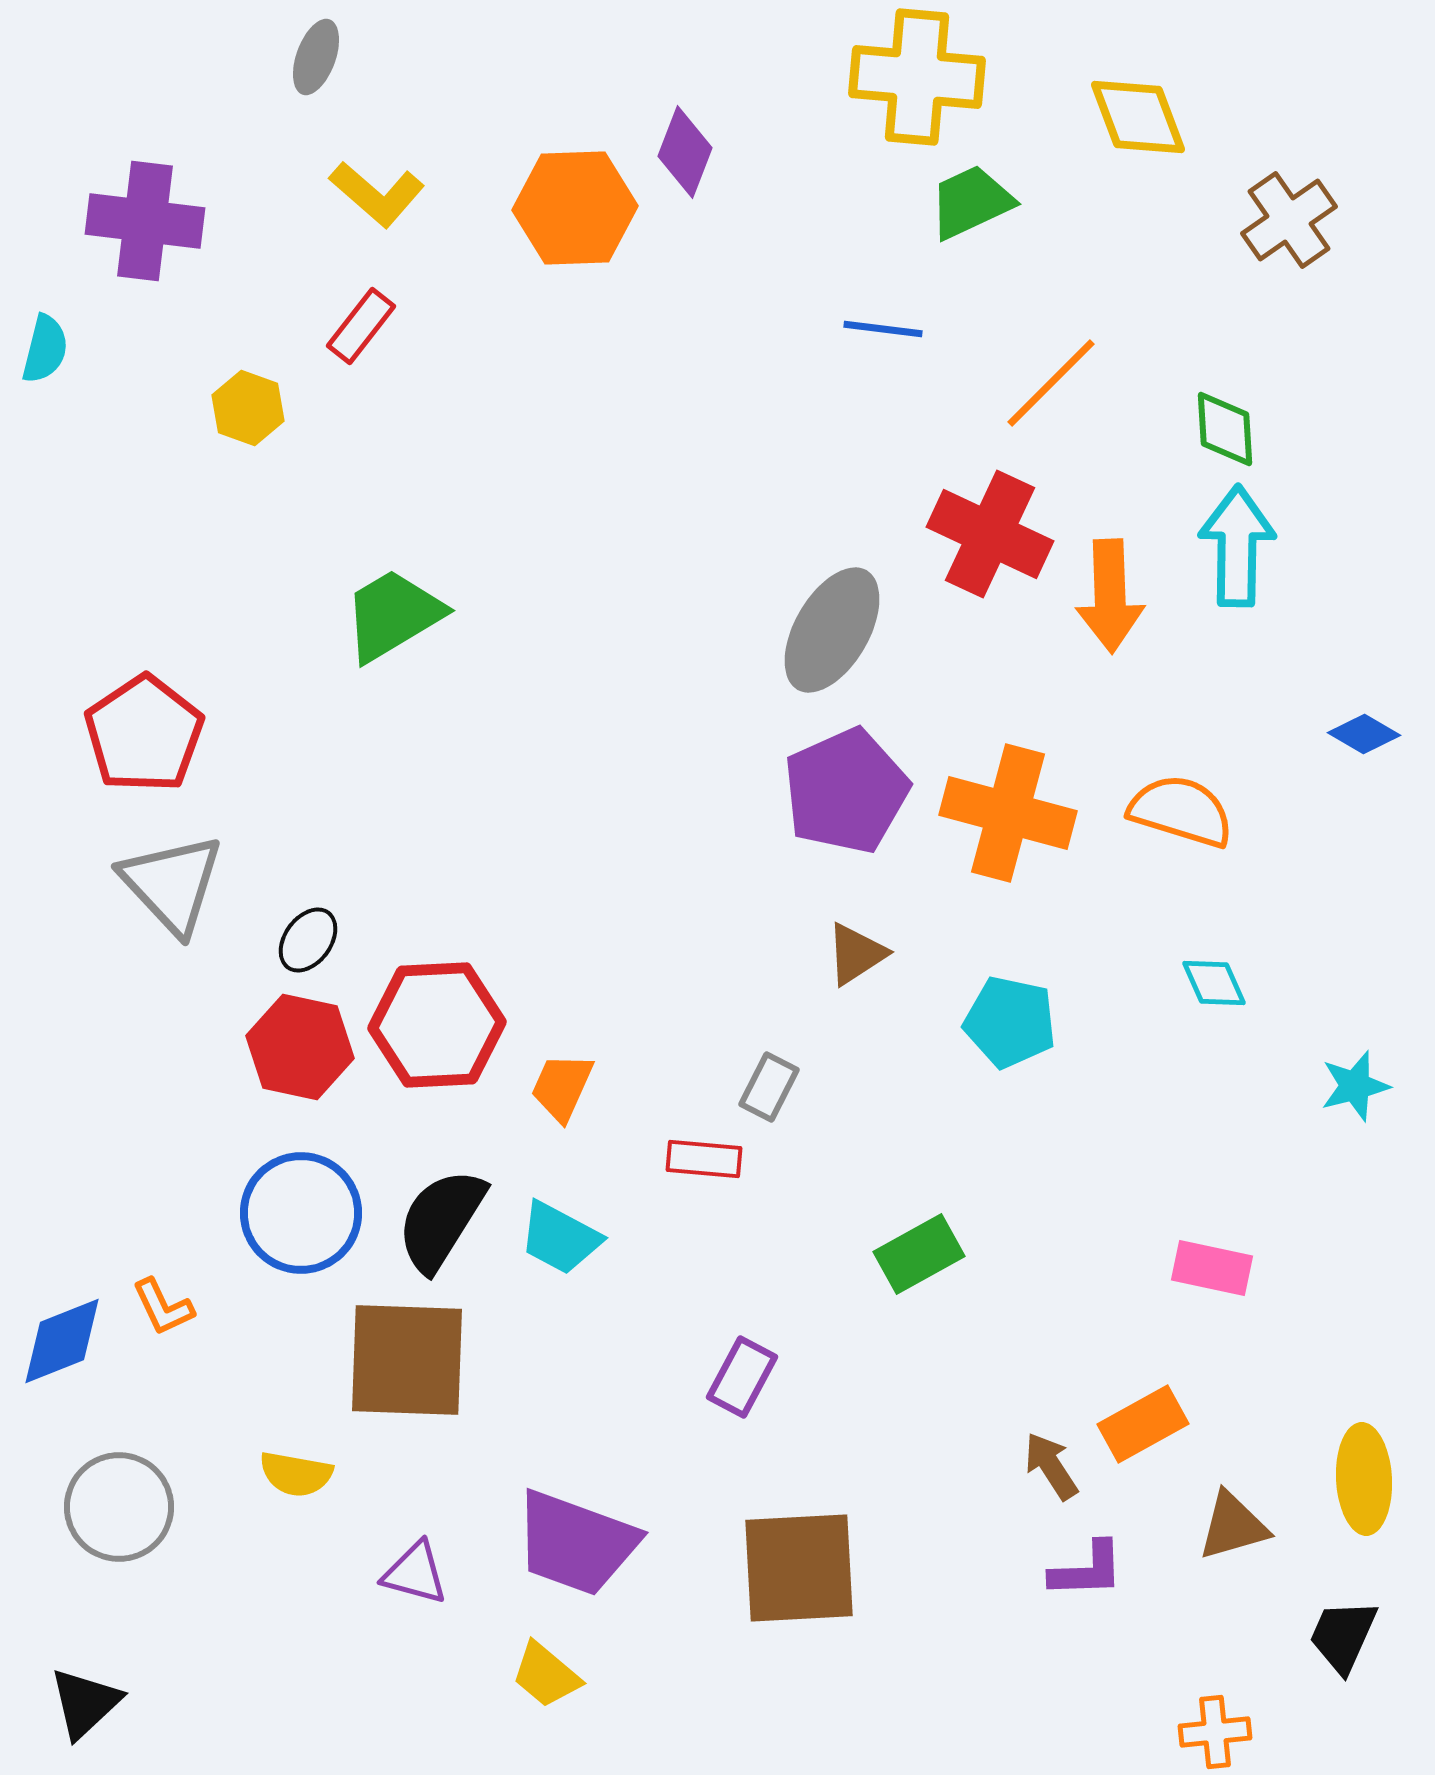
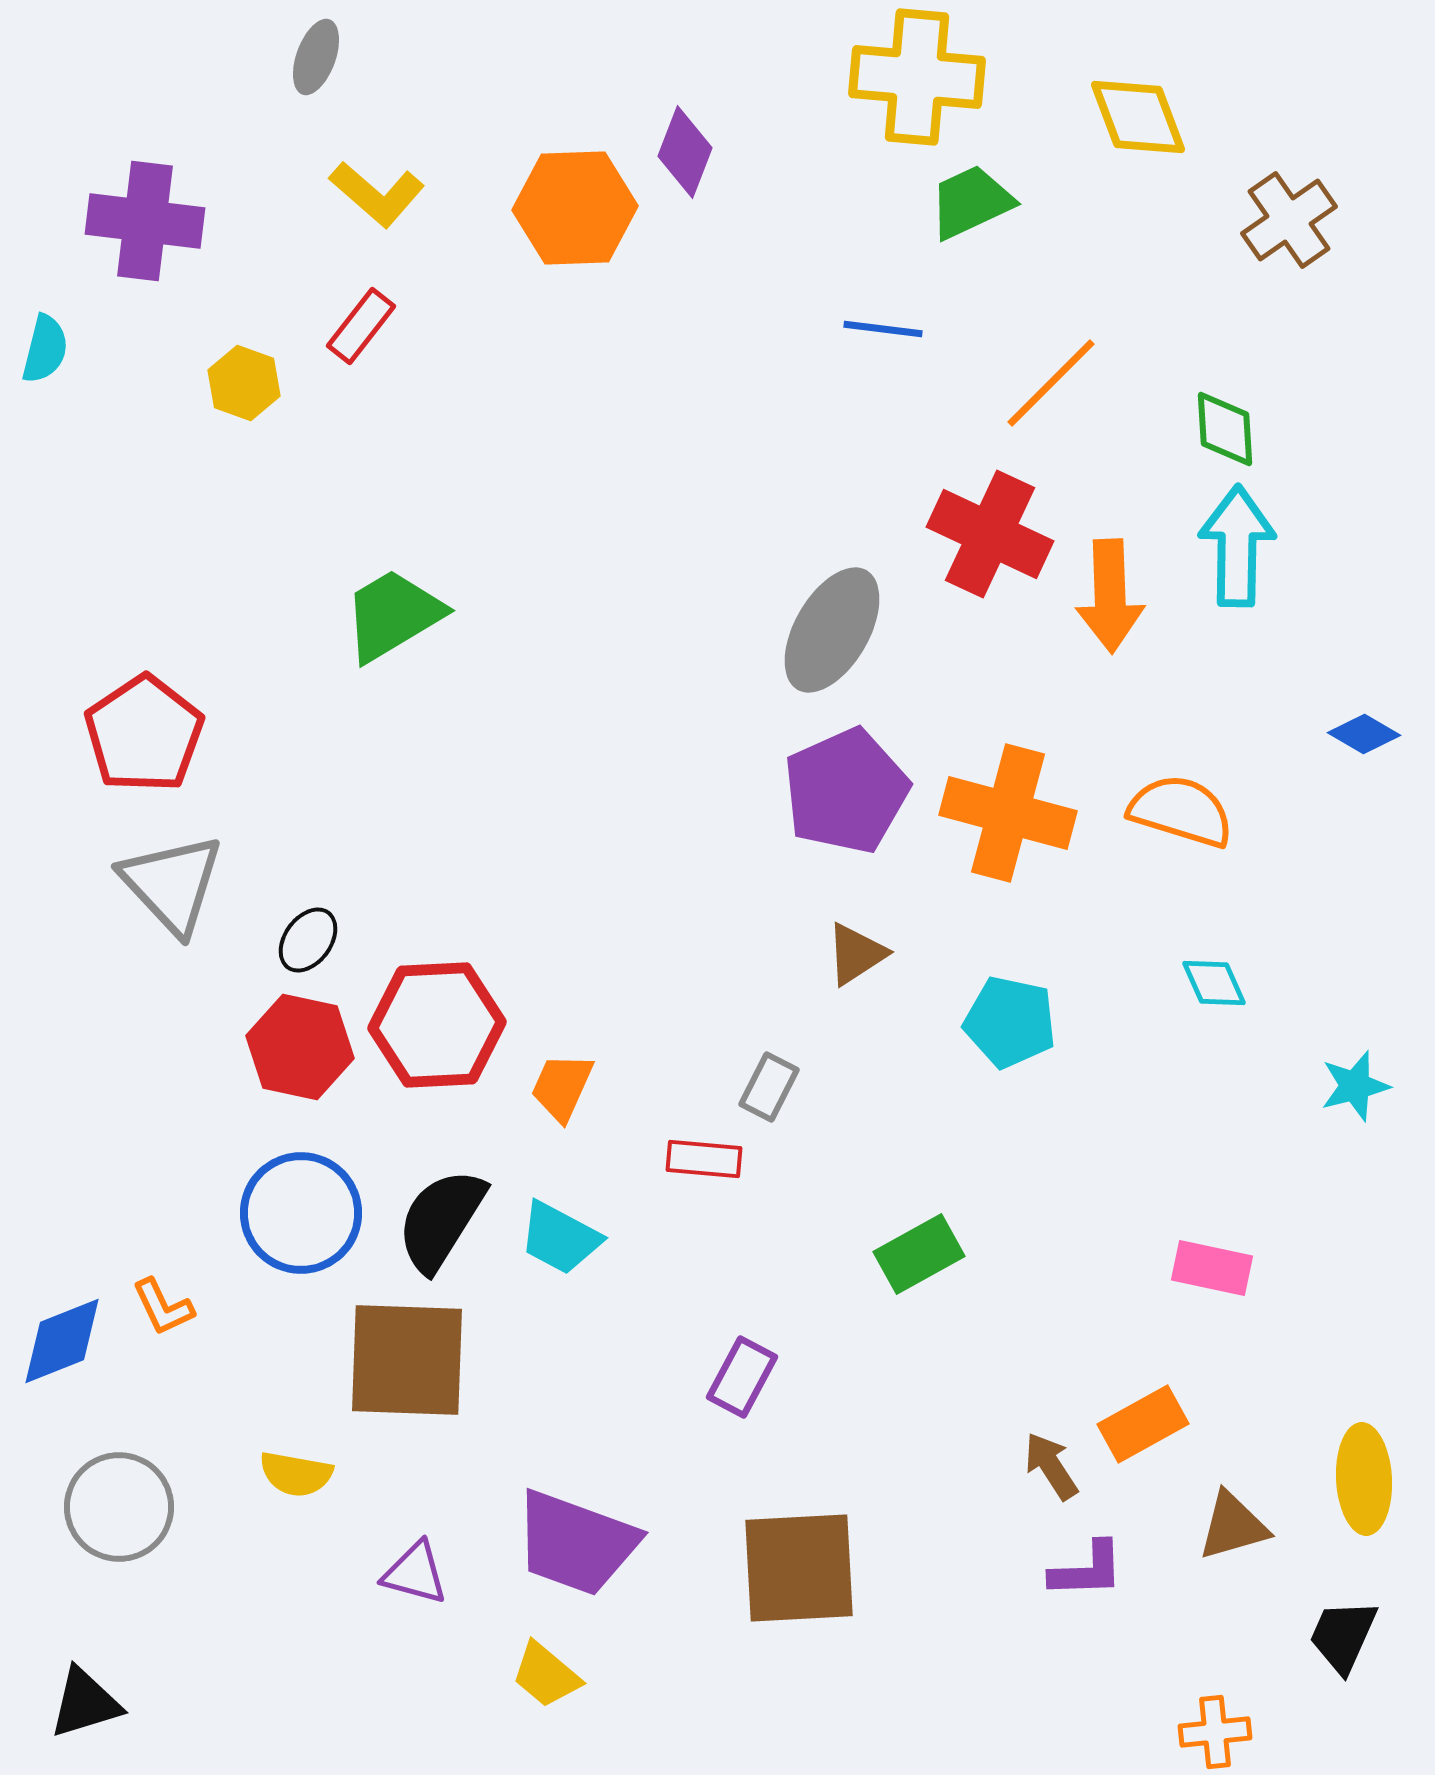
yellow hexagon at (248, 408): moved 4 px left, 25 px up
black triangle at (85, 1703): rotated 26 degrees clockwise
